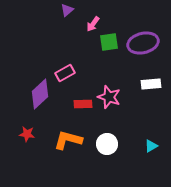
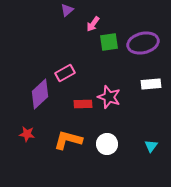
cyan triangle: rotated 24 degrees counterclockwise
